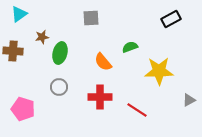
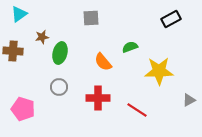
red cross: moved 2 px left, 1 px down
